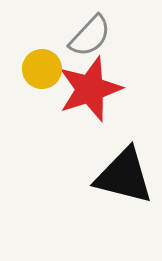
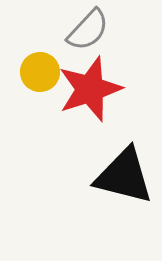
gray semicircle: moved 2 px left, 6 px up
yellow circle: moved 2 px left, 3 px down
